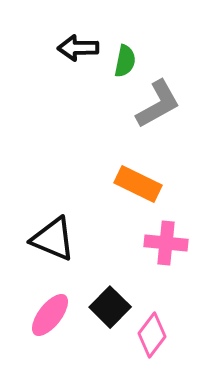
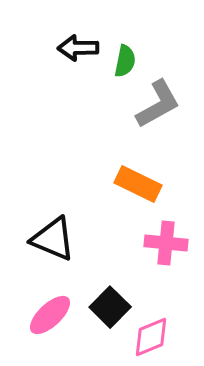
pink ellipse: rotated 9 degrees clockwise
pink diamond: moved 1 px left, 2 px down; rotated 30 degrees clockwise
